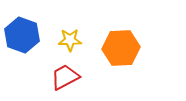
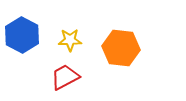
blue hexagon: rotated 8 degrees clockwise
orange hexagon: rotated 9 degrees clockwise
